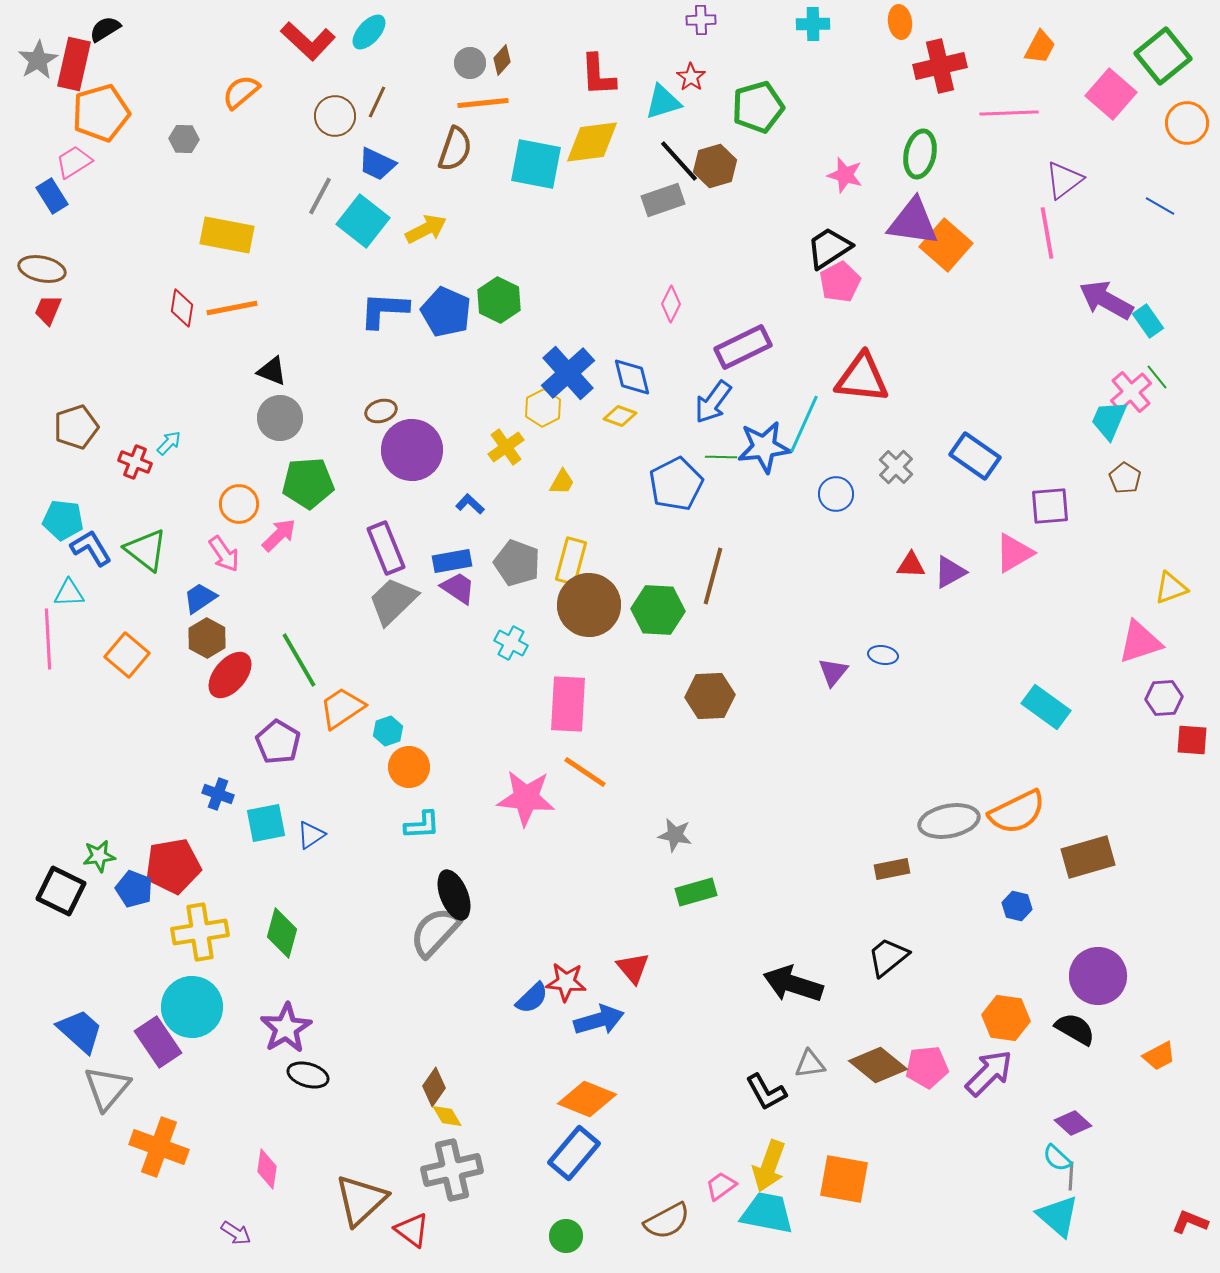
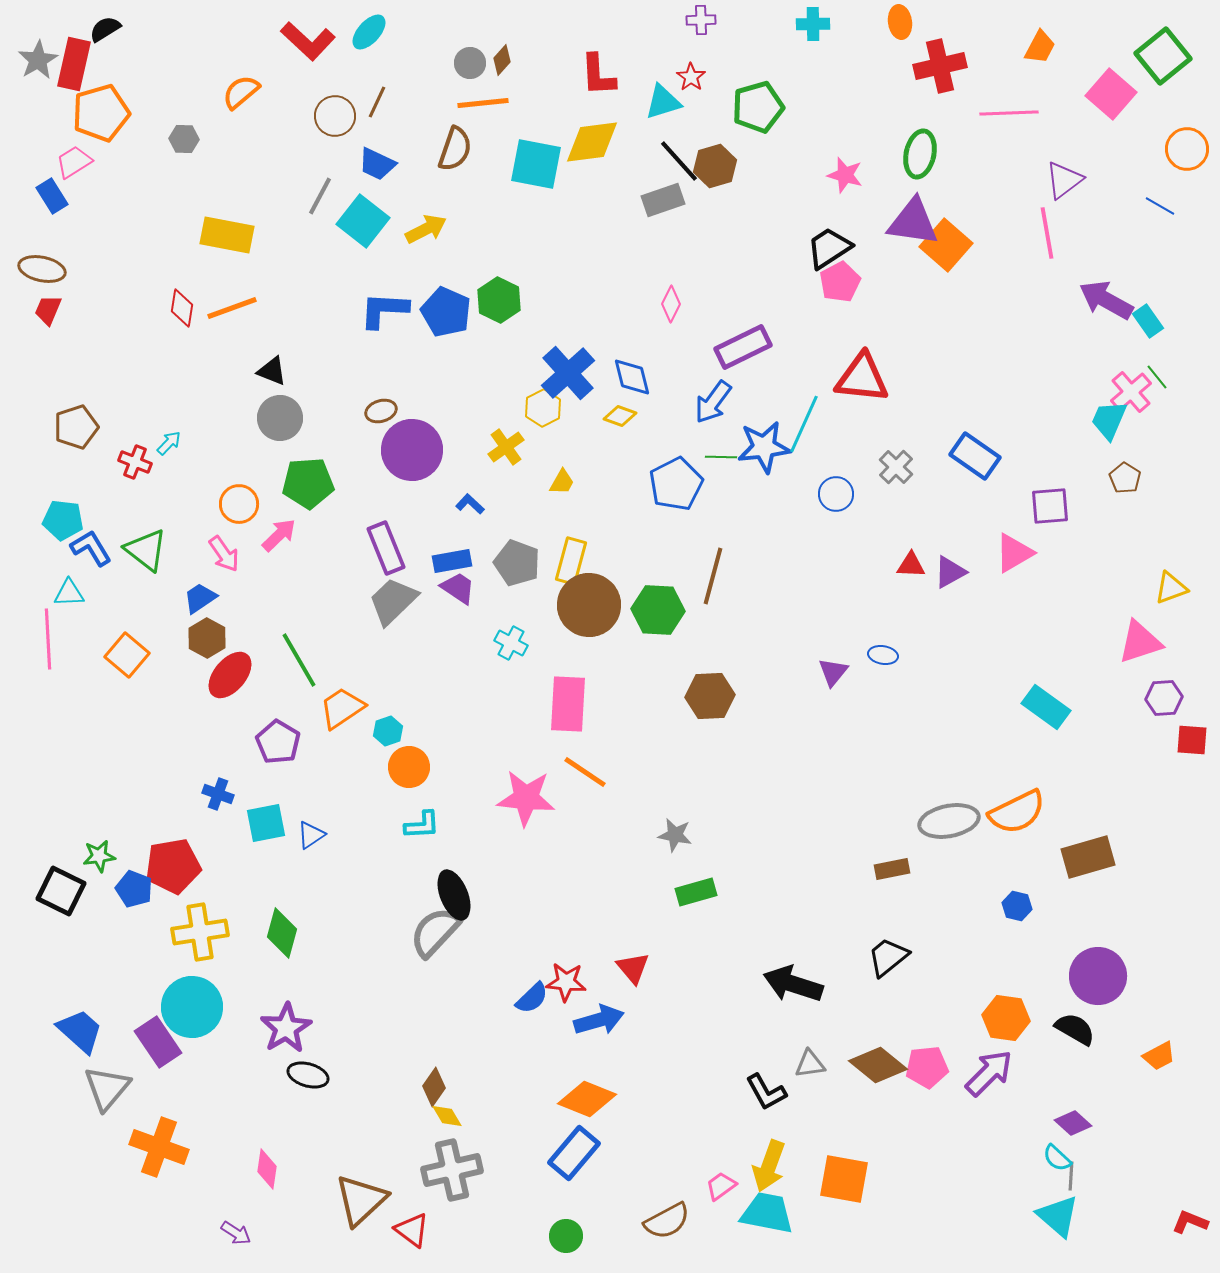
orange circle at (1187, 123): moved 26 px down
orange line at (232, 308): rotated 9 degrees counterclockwise
